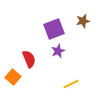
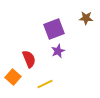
brown star: moved 3 px right, 3 px up; rotated 16 degrees clockwise
yellow line: moved 26 px left
